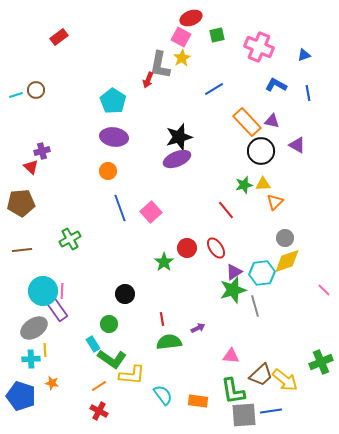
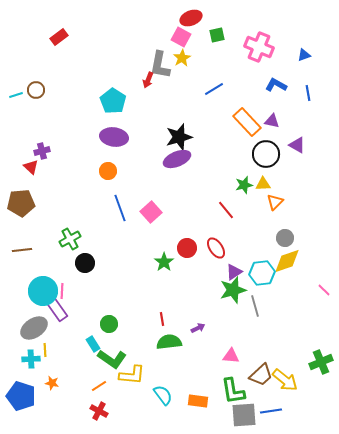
black circle at (261, 151): moved 5 px right, 3 px down
black circle at (125, 294): moved 40 px left, 31 px up
